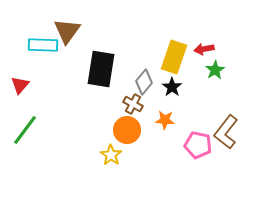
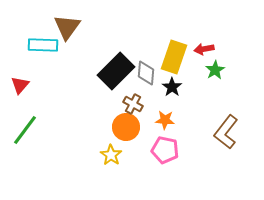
brown triangle: moved 4 px up
black rectangle: moved 15 px right, 2 px down; rotated 36 degrees clockwise
gray diamond: moved 2 px right, 9 px up; rotated 35 degrees counterclockwise
orange circle: moved 1 px left, 3 px up
pink pentagon: moved 33 px left, 5 px down
